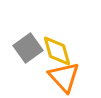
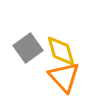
yellow diamond: moved 4 px right
